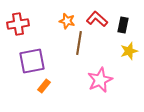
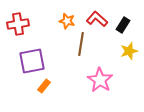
black rectangle: rotated 21 degrees clockwise
brown line: moved 2 px right, 1 px down
pink star: rotated 15 degrees counterclockwise
